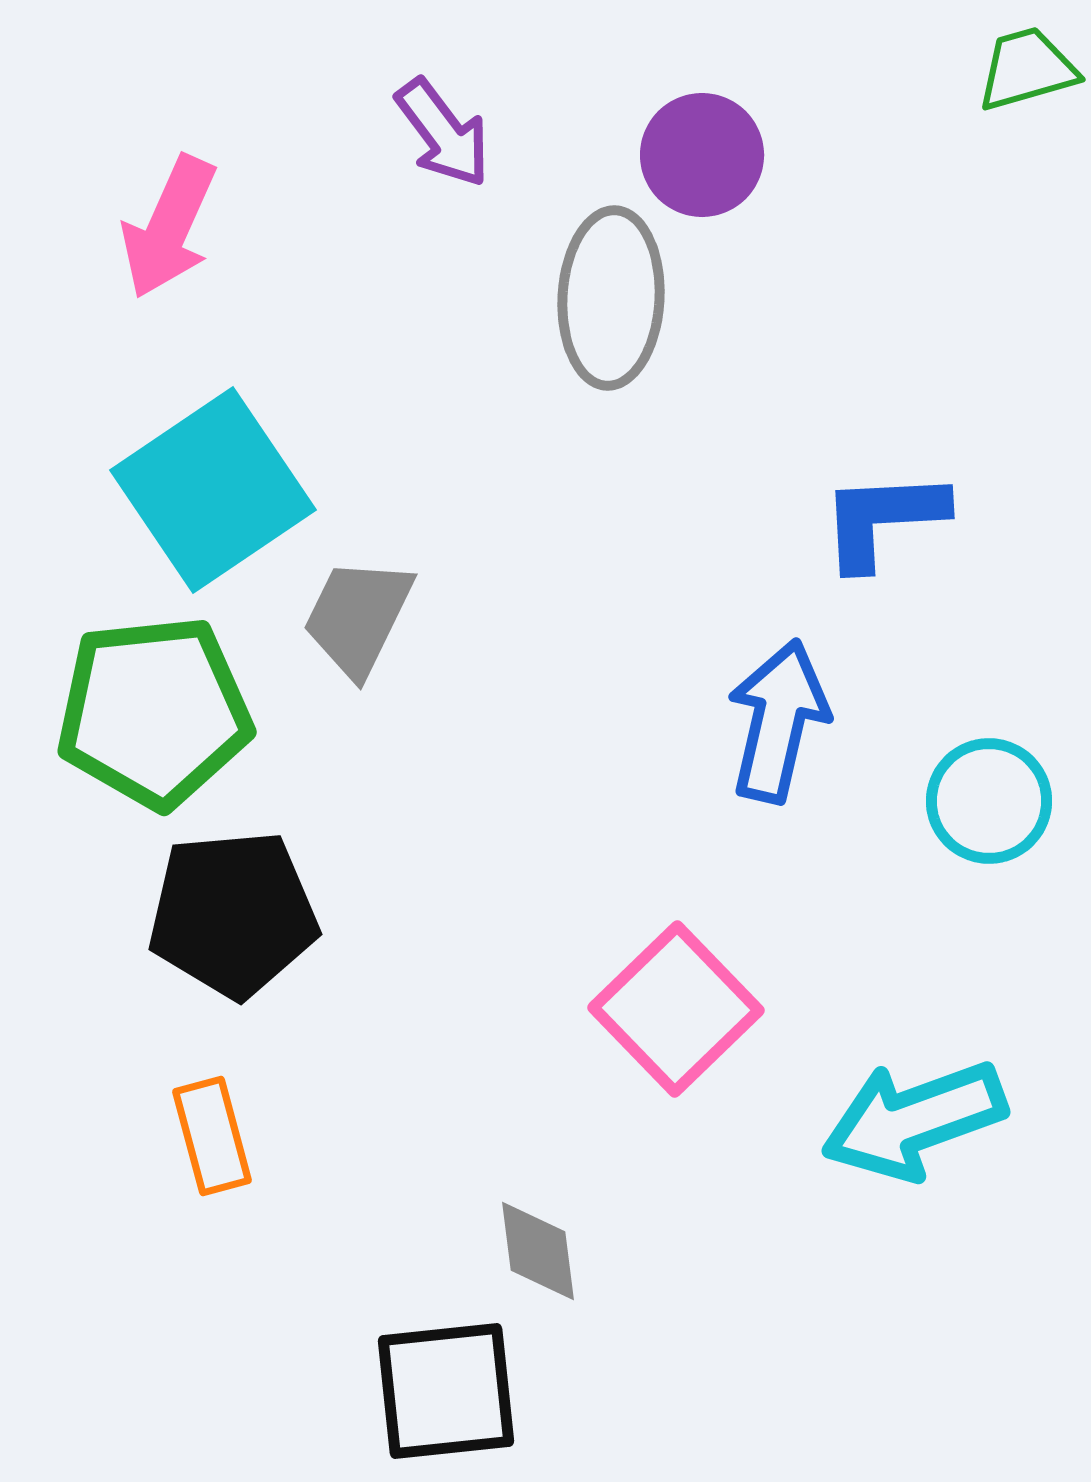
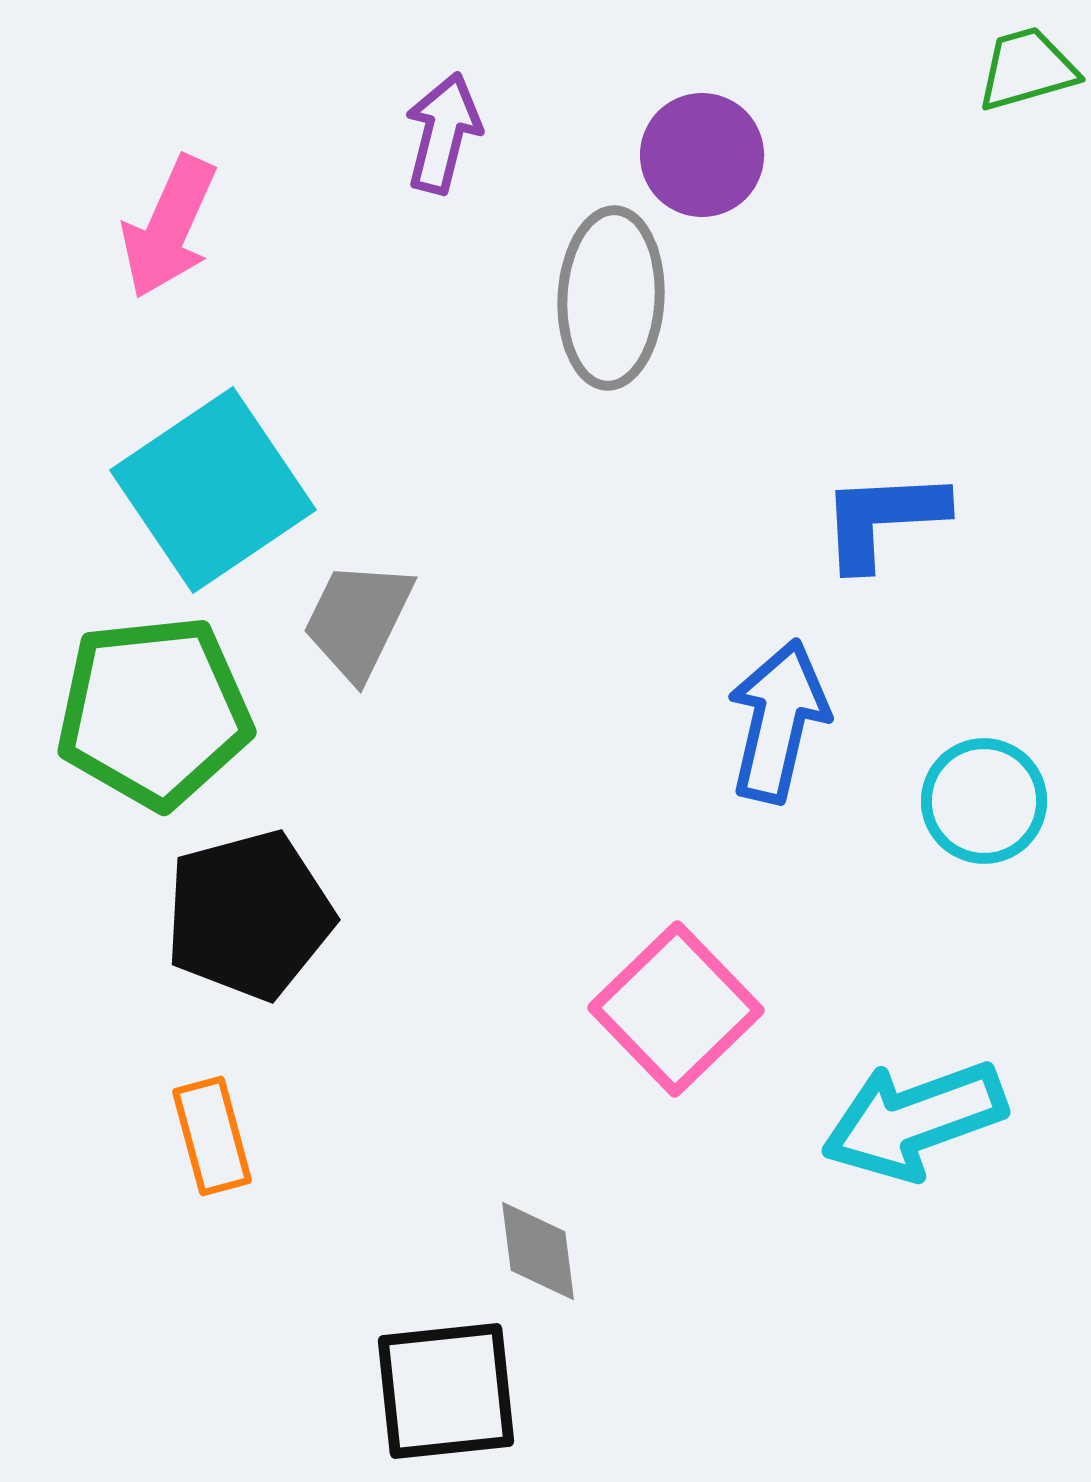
purple arrow: rotated 129 degrees counterclockwise
gray trapezoid: moved 3 px down
cyan circle: moved 5 px left
black pentagon: moved 16 px right, 1 px down; rotated 10 degrees counterclockwise
